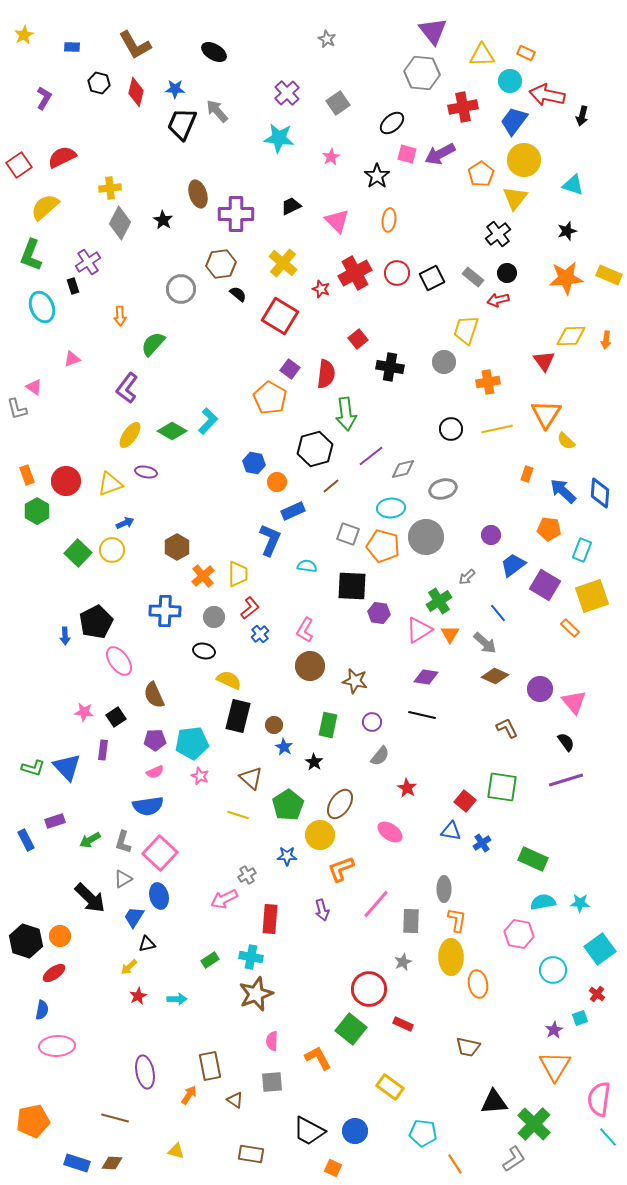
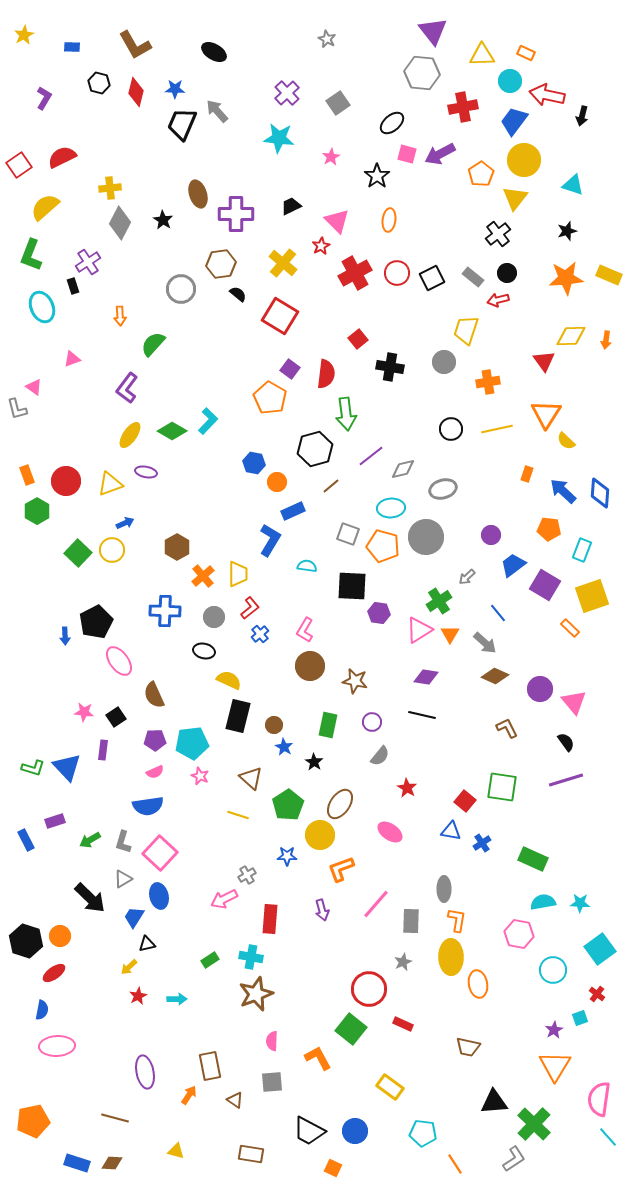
red star at (321, 289): moved 43 px up; rotated 24 degrees clockwise
blue L-shape at (270, 540): rotated 8 degrees clockwise
